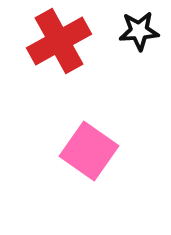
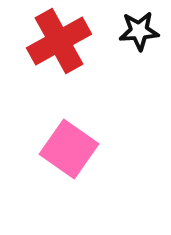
pink square: moved 20 px left, 2 px up
